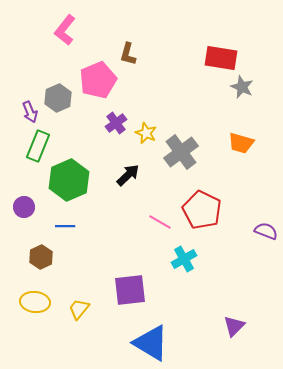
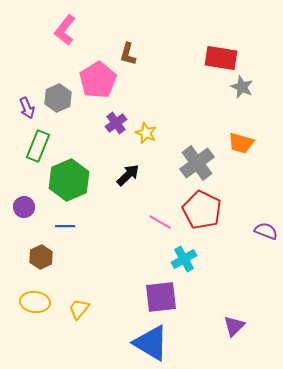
pink pentagon: rotated 9 degrees counterclockwise
purple arrow: moved 3 px left, 4 px up
gray cross: moved 16 px right, 11 px down
purple square: moved 31 px right, 7 px down
